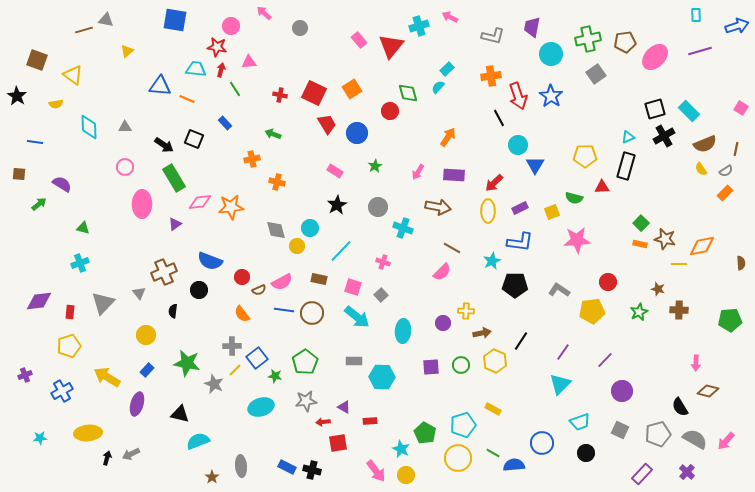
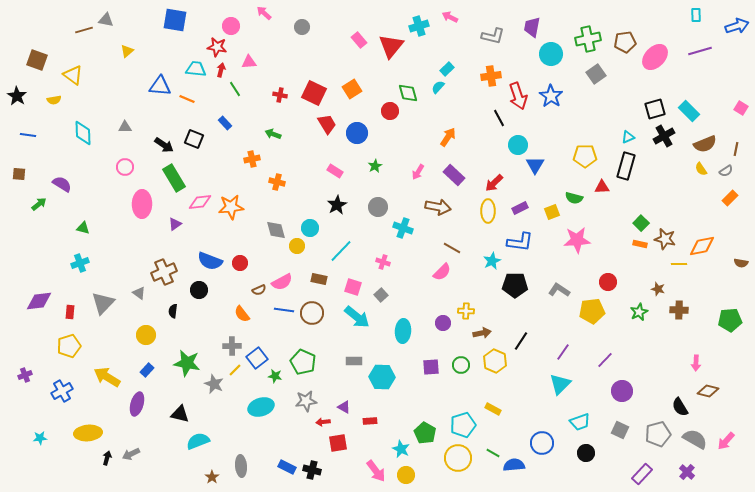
gray circle at (300, 28): moved 2 px right, 1 px up
yellow semicircle at (56, 104): moved 2 px left, 4 px up
cyan diamond at (89, 127): moved 6 px left, 6 px down
blue line at (35, 142): moved 7 px left, 7 px up
purple rectangle at (454, 175): rotated 40 degrees clockwise
orange rectangle at (725, 193): moved 5 px right, 5 px down
brown semicircle at (741, 263): rotated 104 degrees clockwise
red circle at (242, 277): moved 2 px left, 14 px up
gray triangle at (139, 293): rotated 16 degrees counterclockwise
green pentagon at (305, 362): moved 2 px left; rotated 15 degrees counterclockwise
